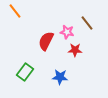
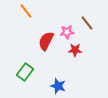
orange line: moved 11 px right
pink star: rotated 16 degrees counterclockwise
blue star: moved 2 px left, 9 px down; rotated 14 degrees clockwise
